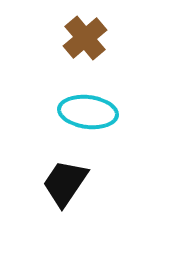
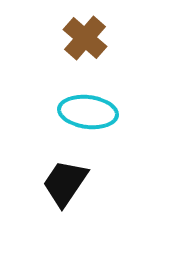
brown cross: rotated 9 degrees counterclockwise
